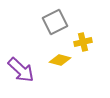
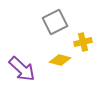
purple arrow: moved 1 px right, 1 px up
